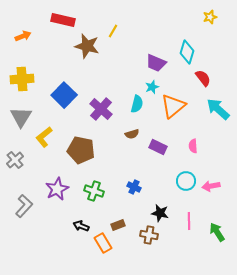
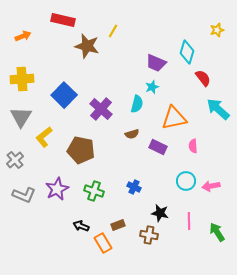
yellow star: moved 7 px right, 13 px down
orange triangle: moved 1 px right, 12 px down; rotated 28 degrees clockwise
gray L-shape: moved 11 px up; rotated 70 degrees clockwise
